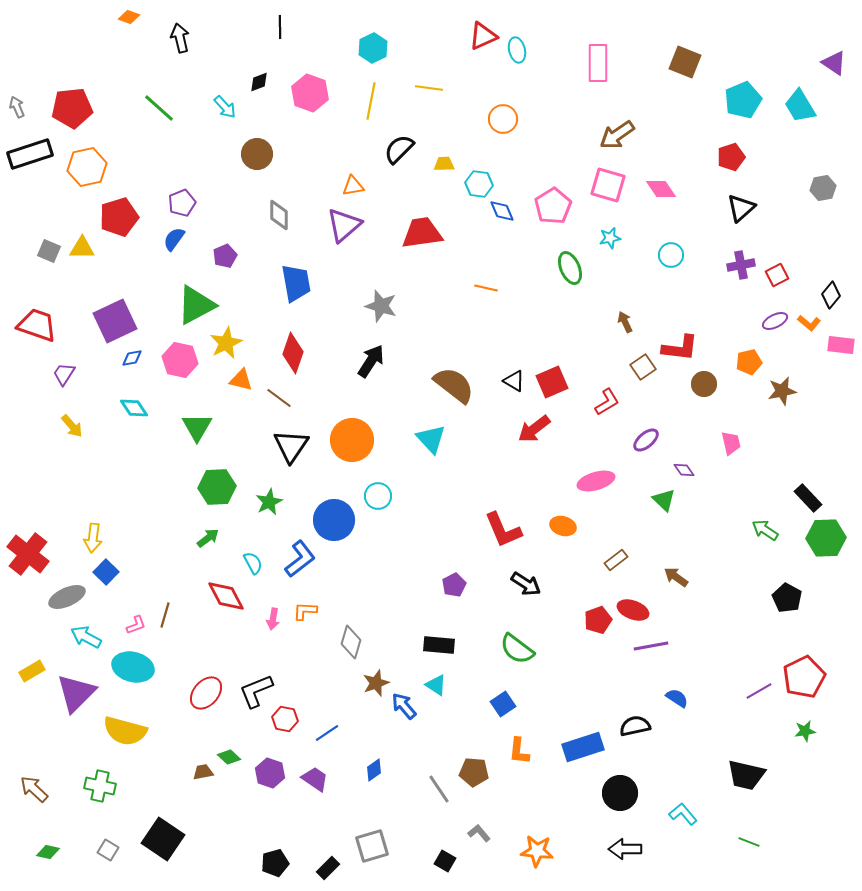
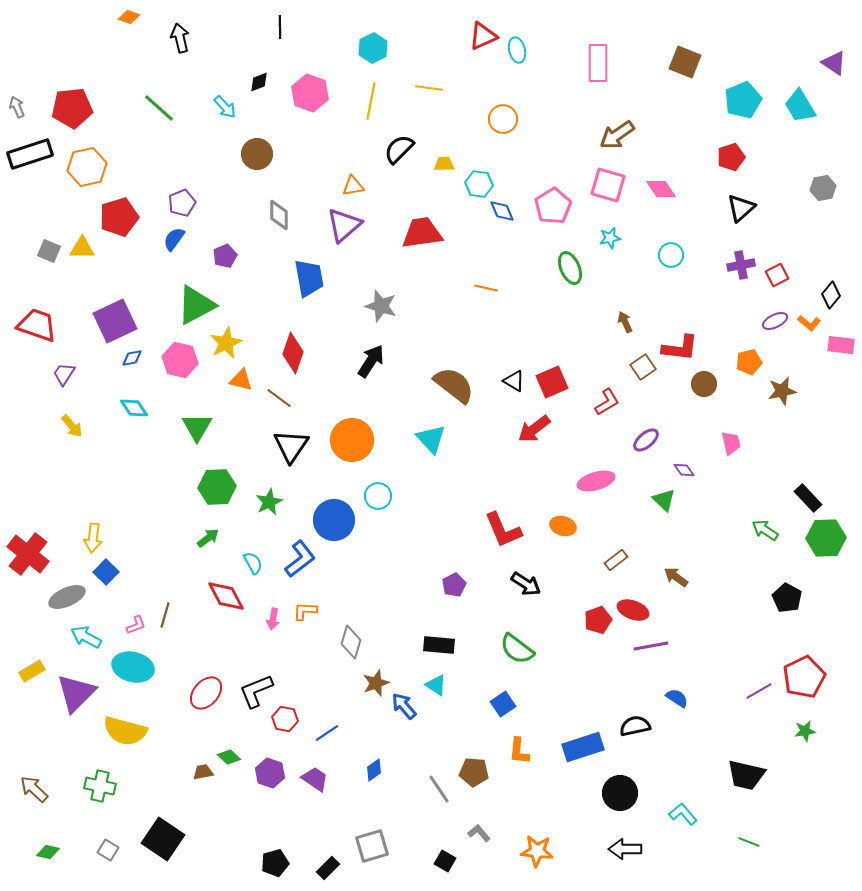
blue trapezoid at (296, 283): moved 13 px right, 5 px up
